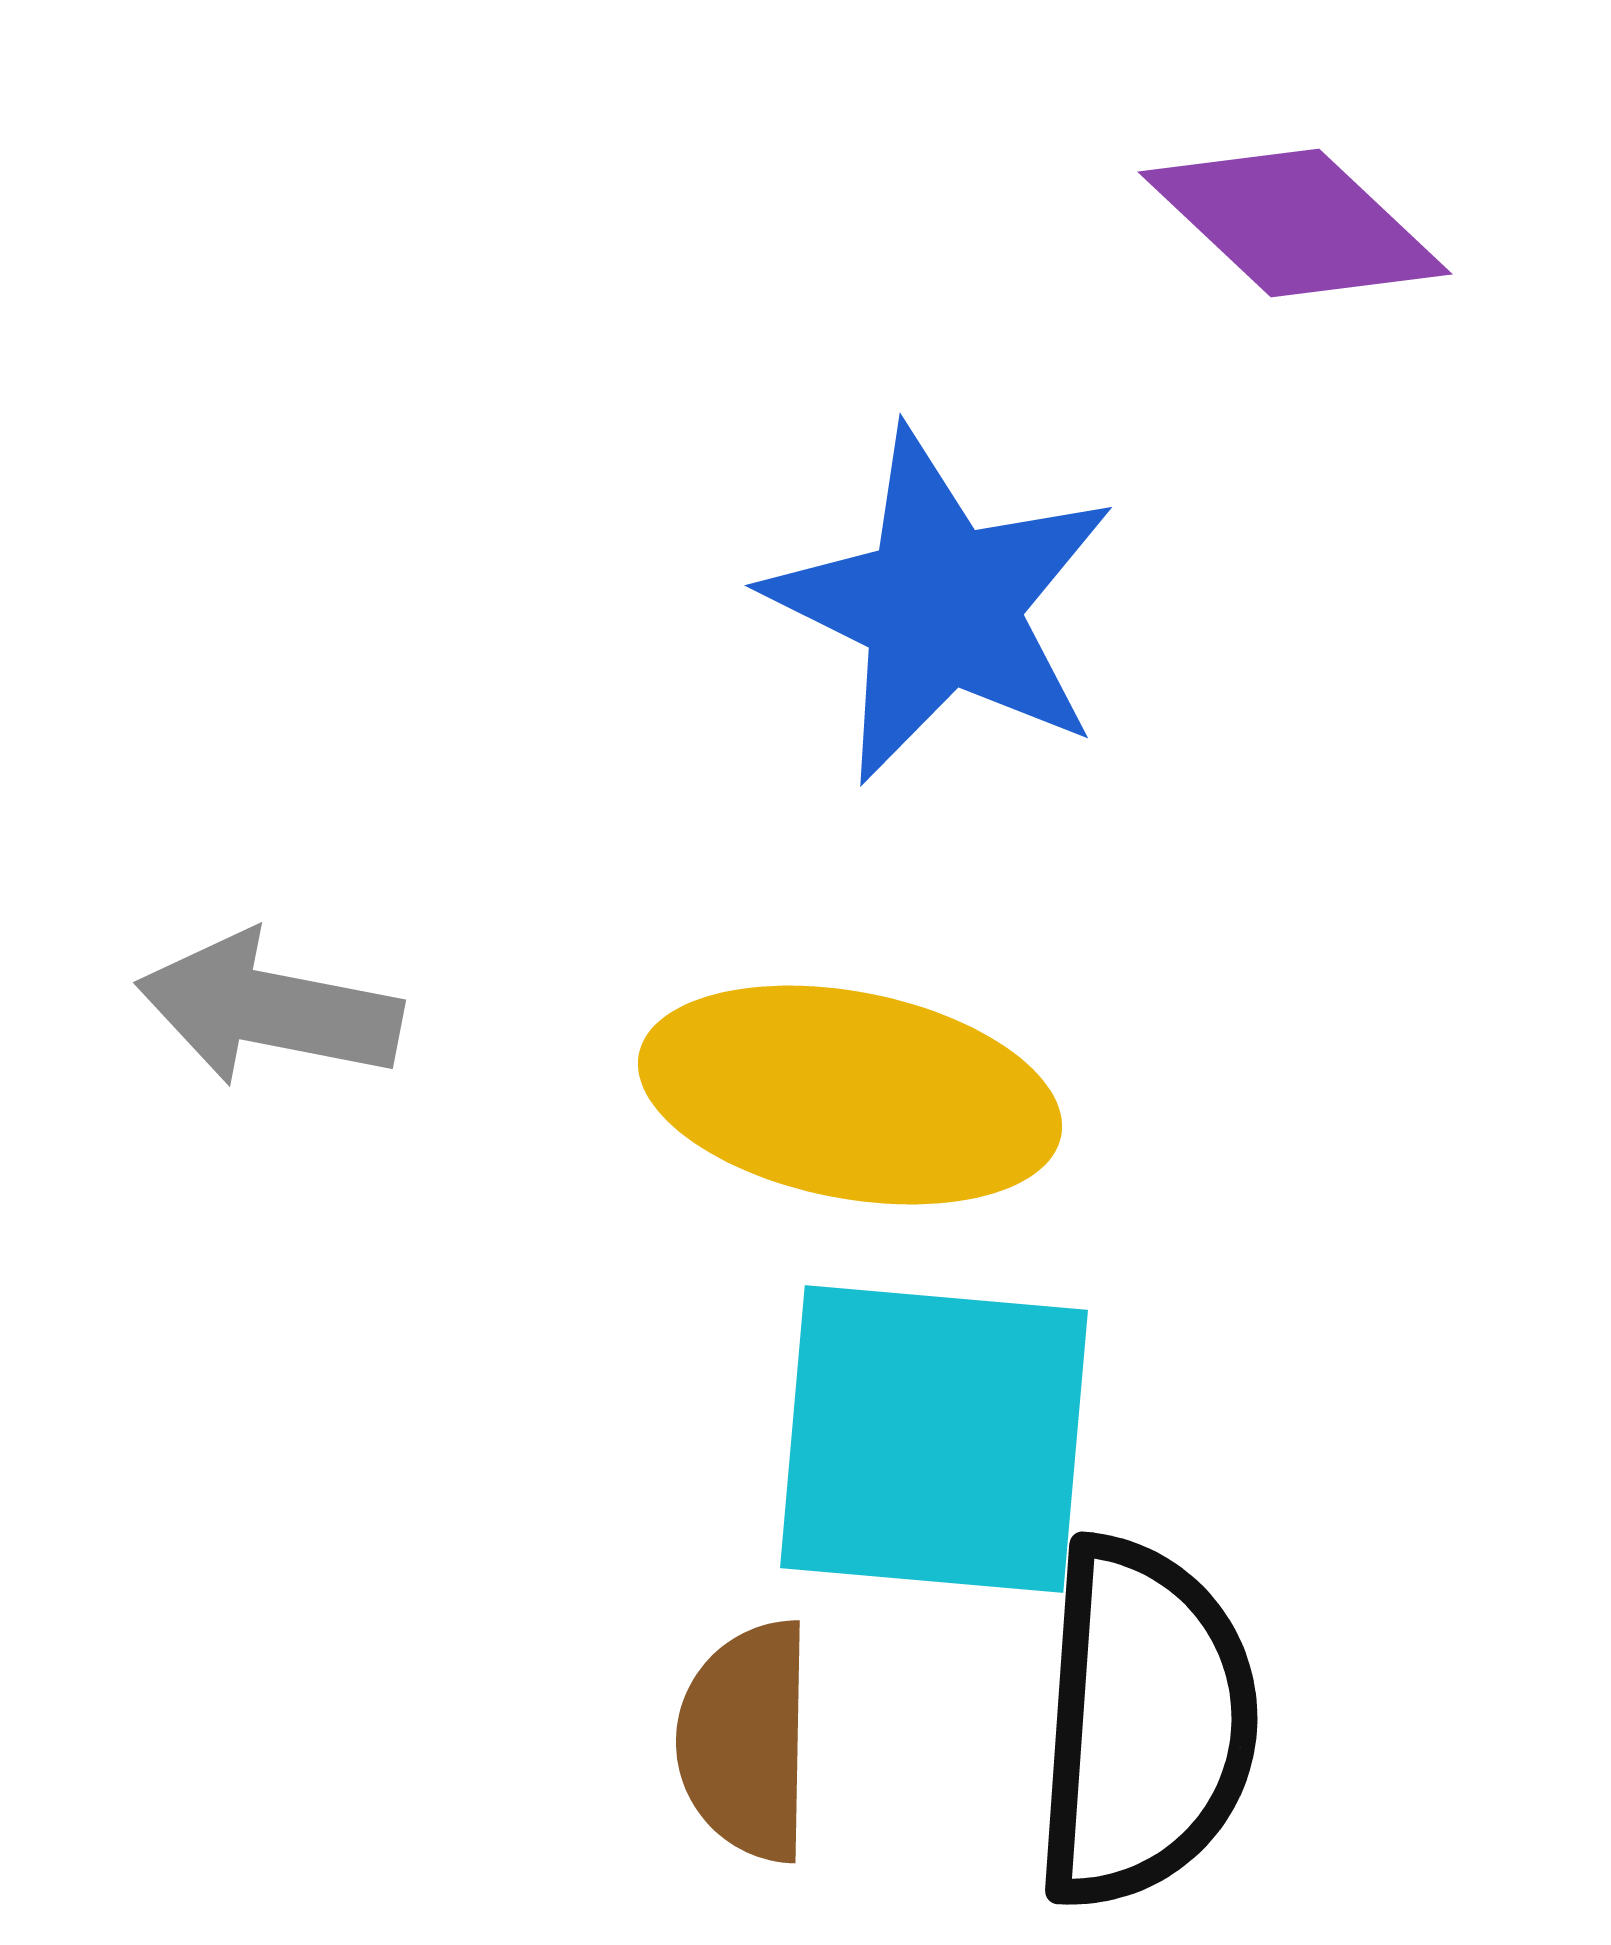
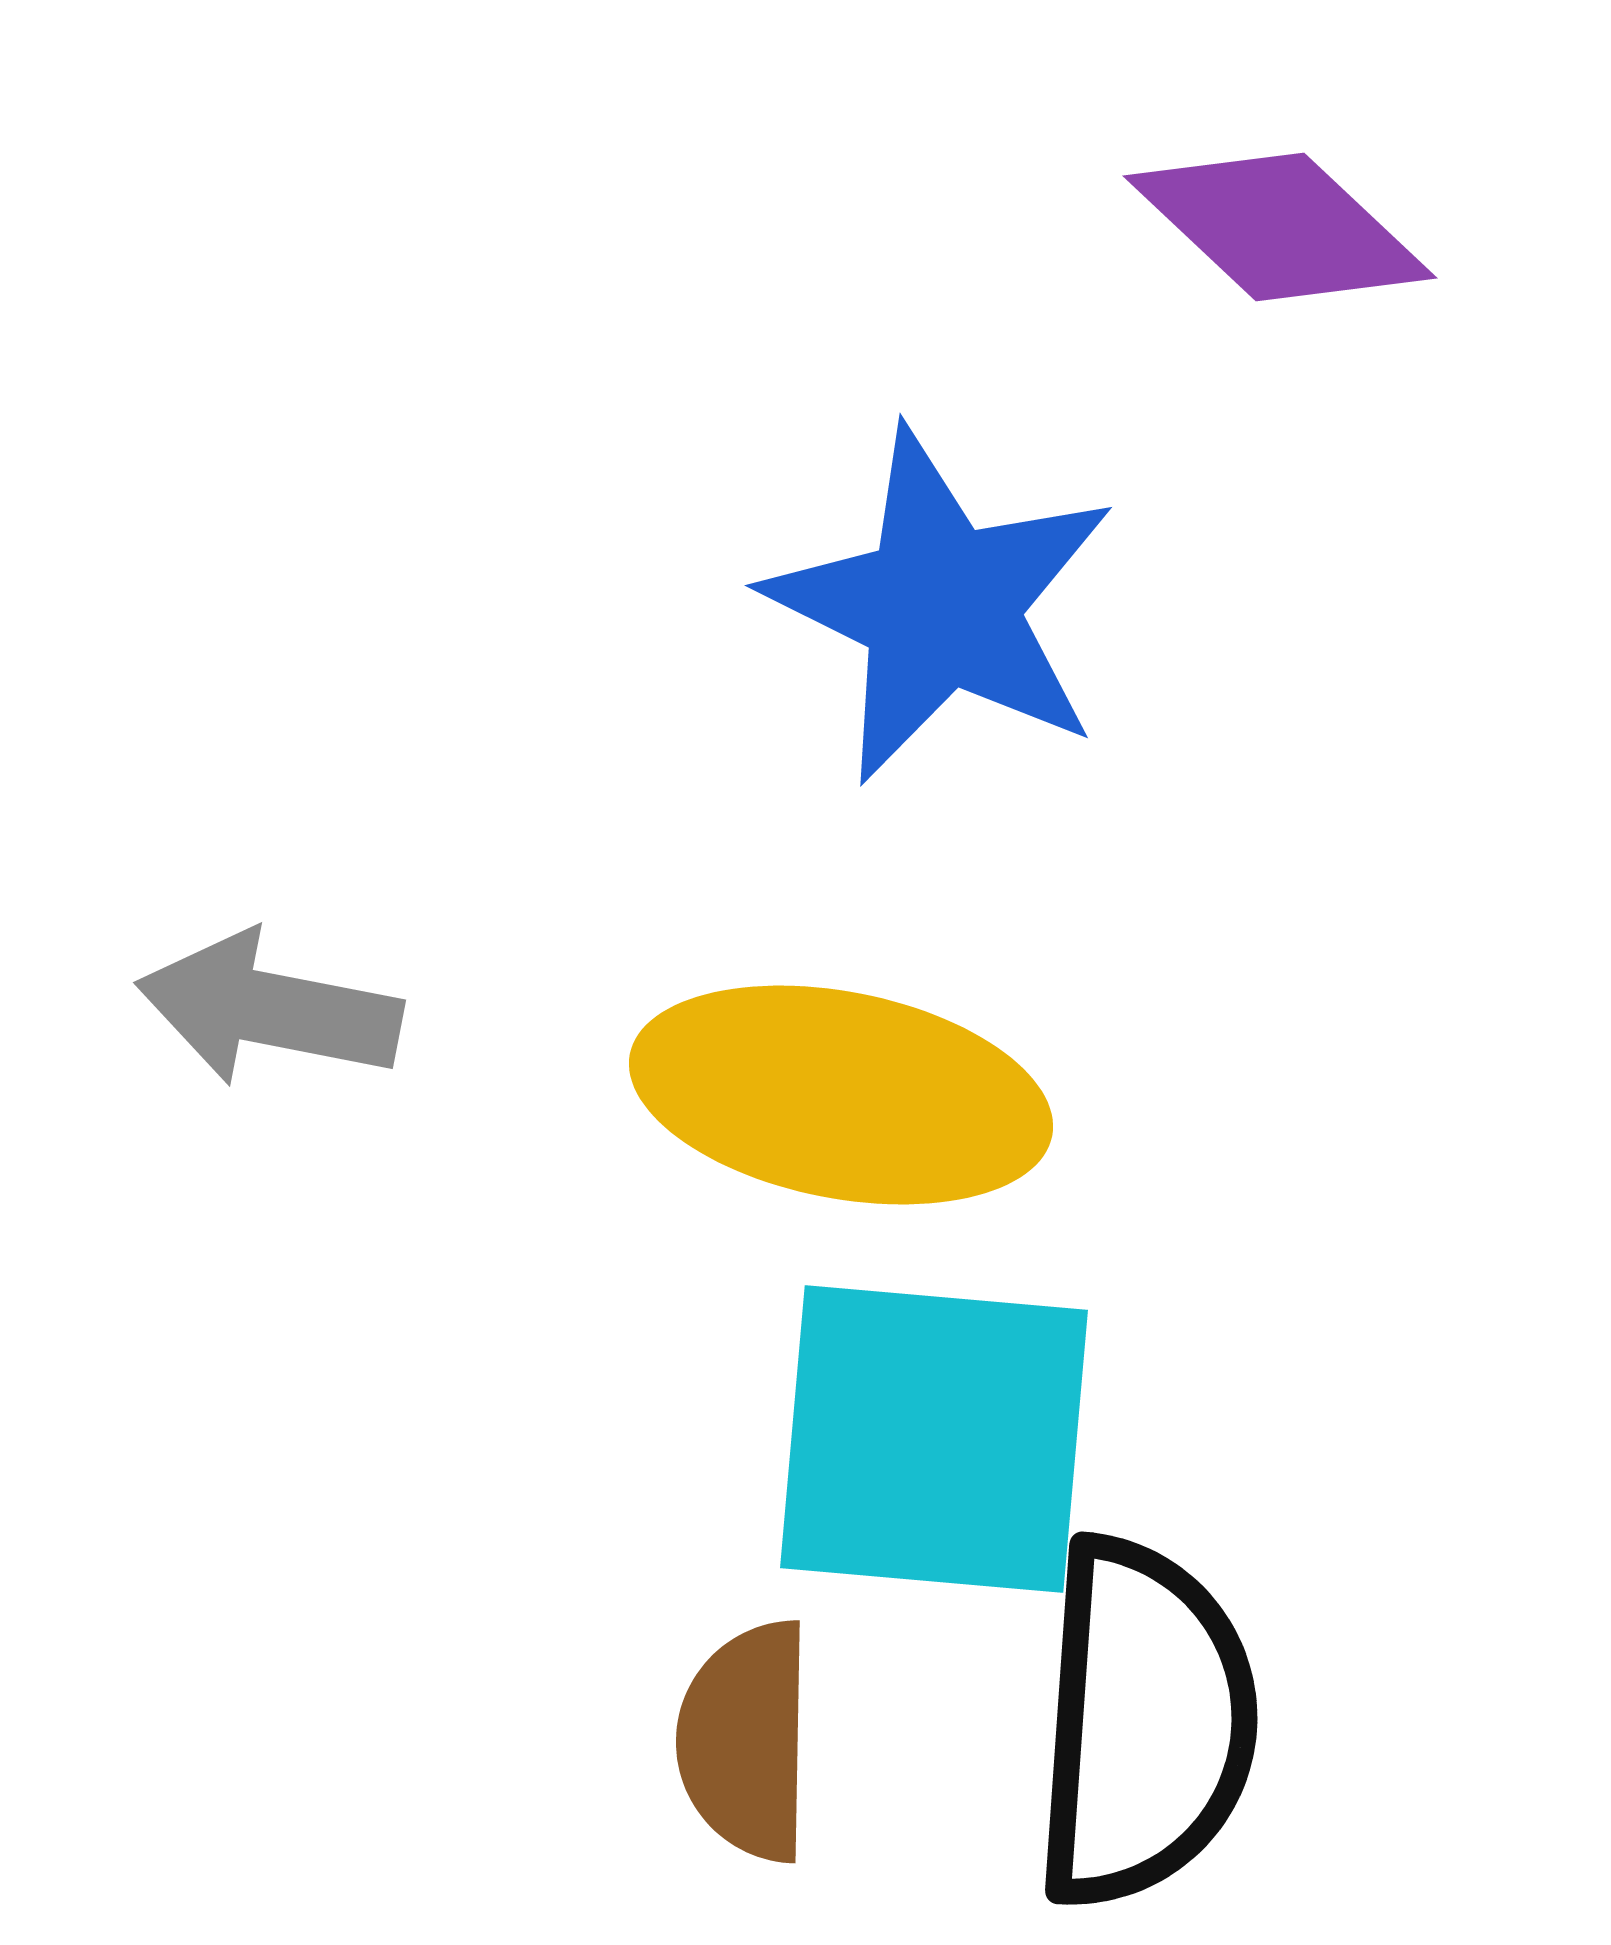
purple diamond: moved 15 px left, 4 px down
yellow ellipse: moved 9 px left
